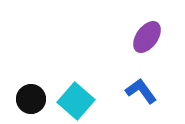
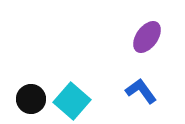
cyan square: moved 4 px left
